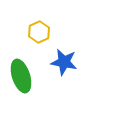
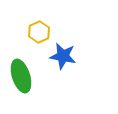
blue star: moved 1 px left, 6 px up
